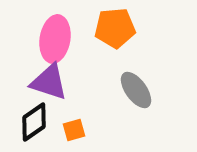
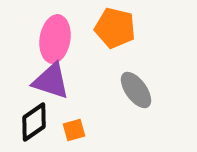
orange pentagon: rotated 18 degrees clockwise
purple triangle: moved 2 px right, 1 px up
